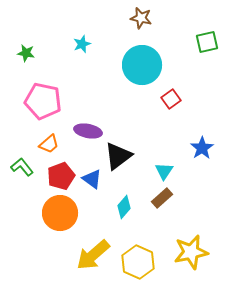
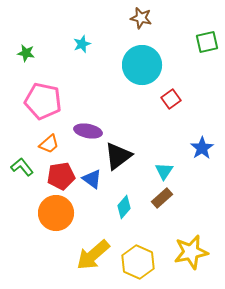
red pentagon: rotated 12 degrees clockwise
orange circle: moved 4 px left
